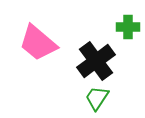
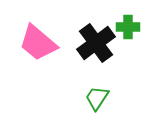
black cross: moved 18 px up
